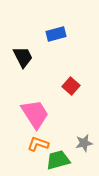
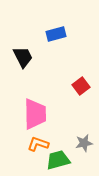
red square: moved 10 px right; rotated 12 degrees clockwise
pink trapezoid: rotated 32 degrees clockwise
